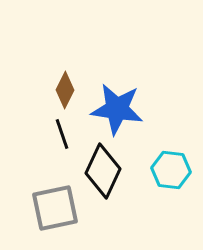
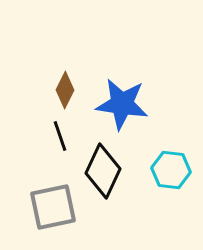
blue star: moved 5 px right, 5 px up
black line: moved 2 px left, 2 px down
gray square: moved 2 px left, 1 px up
